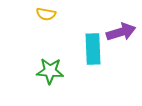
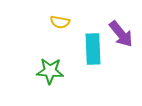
yellow semicircle: moved 14 px right, 8 px down
purple arrow: moved 2 px down; rotated 68 degrees clockwise
